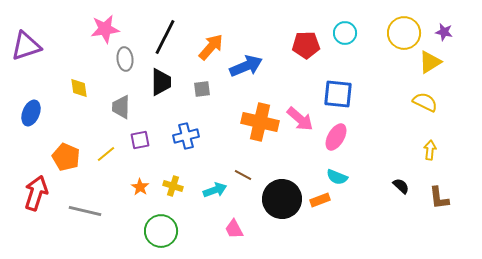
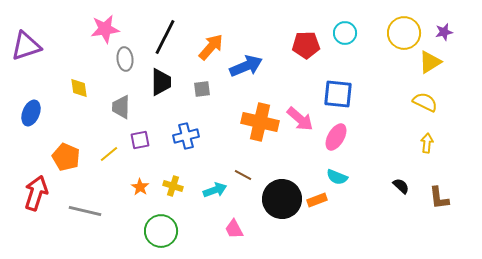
purple star: rotated 24 degrees counterclockwise
yellow arrow: moved 3 px left, 7 px up
yellow line: moved 3 px right
orange rectangle: moved 3 px left
